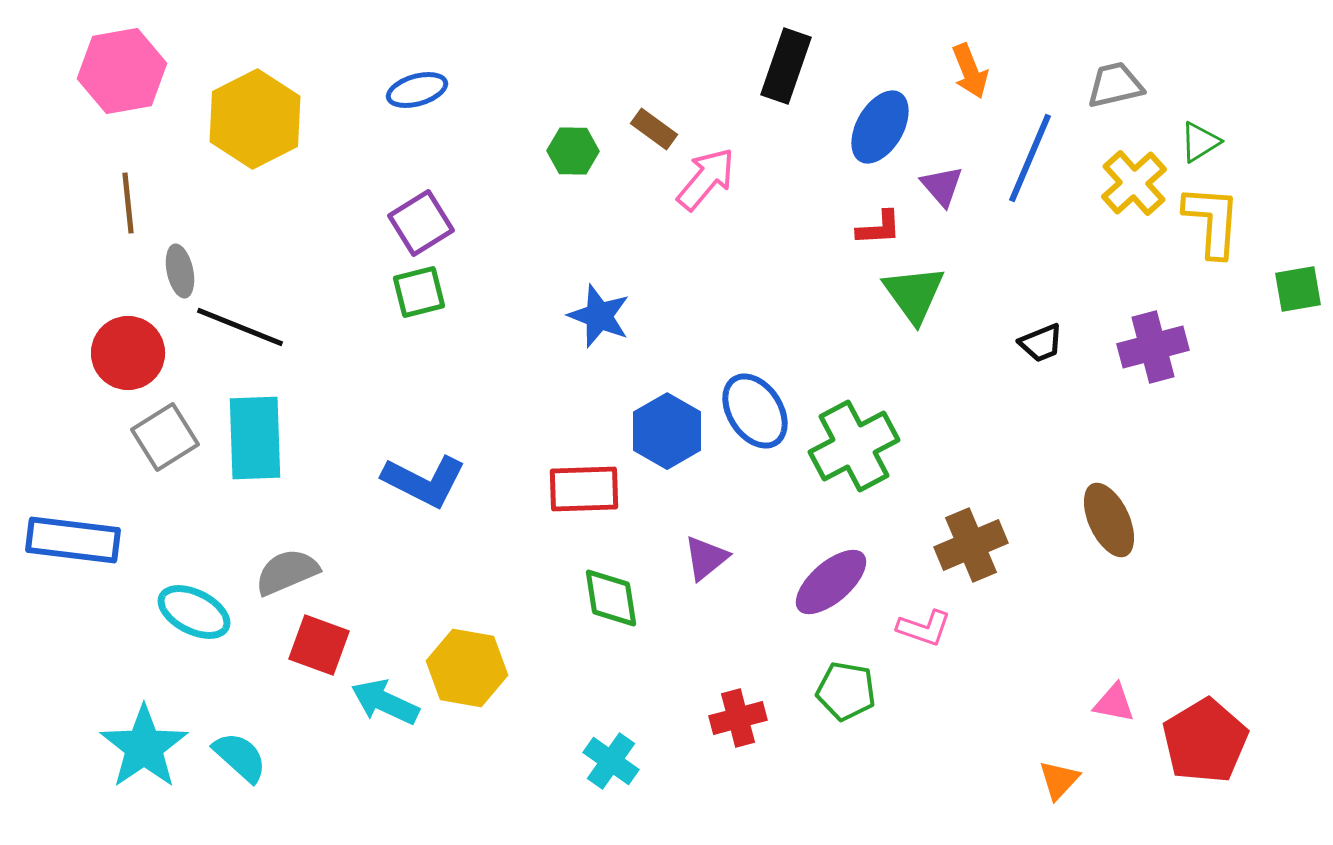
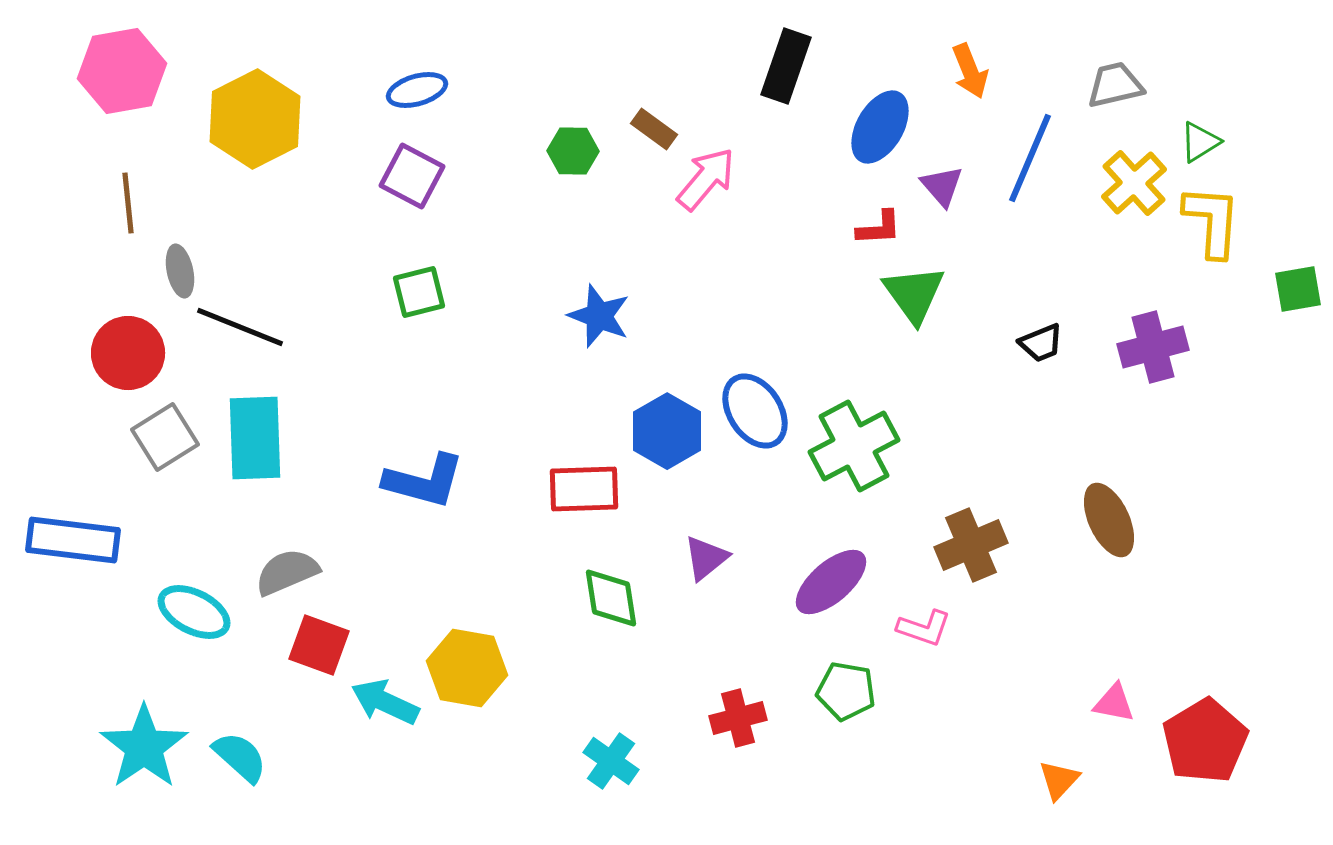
purple square at (421, 223): moved 9 px left, 47 px up; rotated 30 degrees counterclockwise
blue L-shape at (424, 481): rotated 12 degrees counterclockwise
